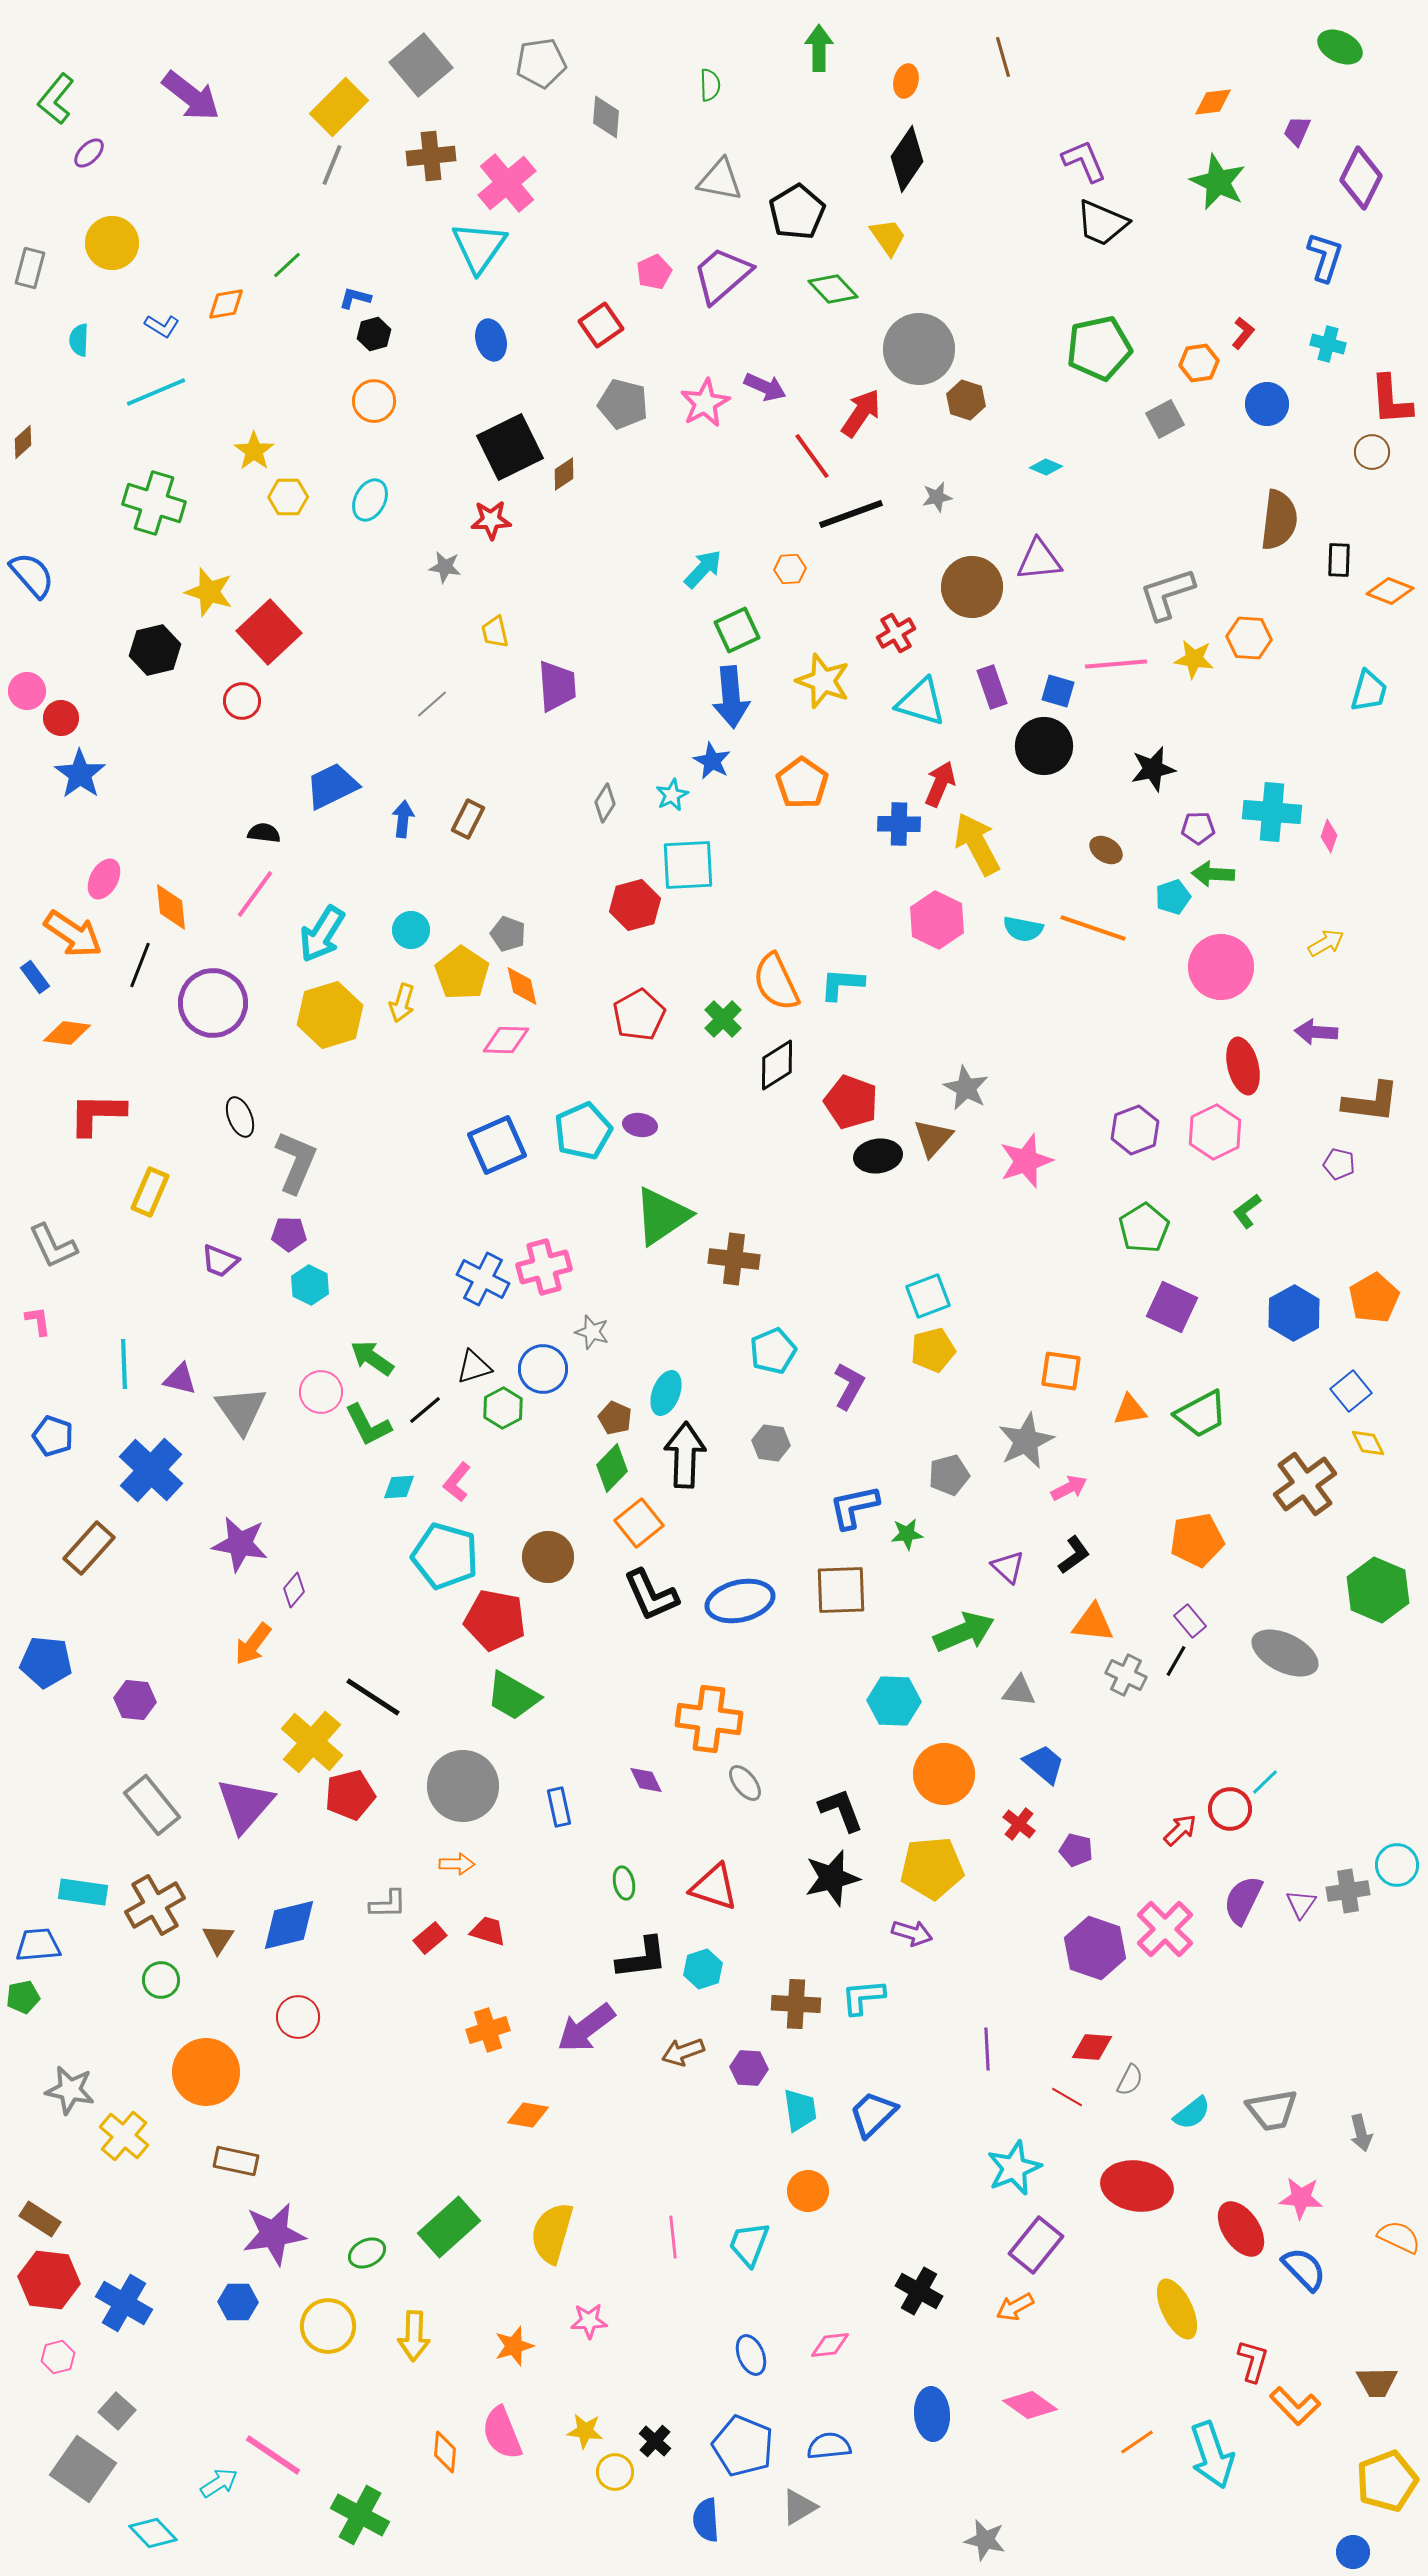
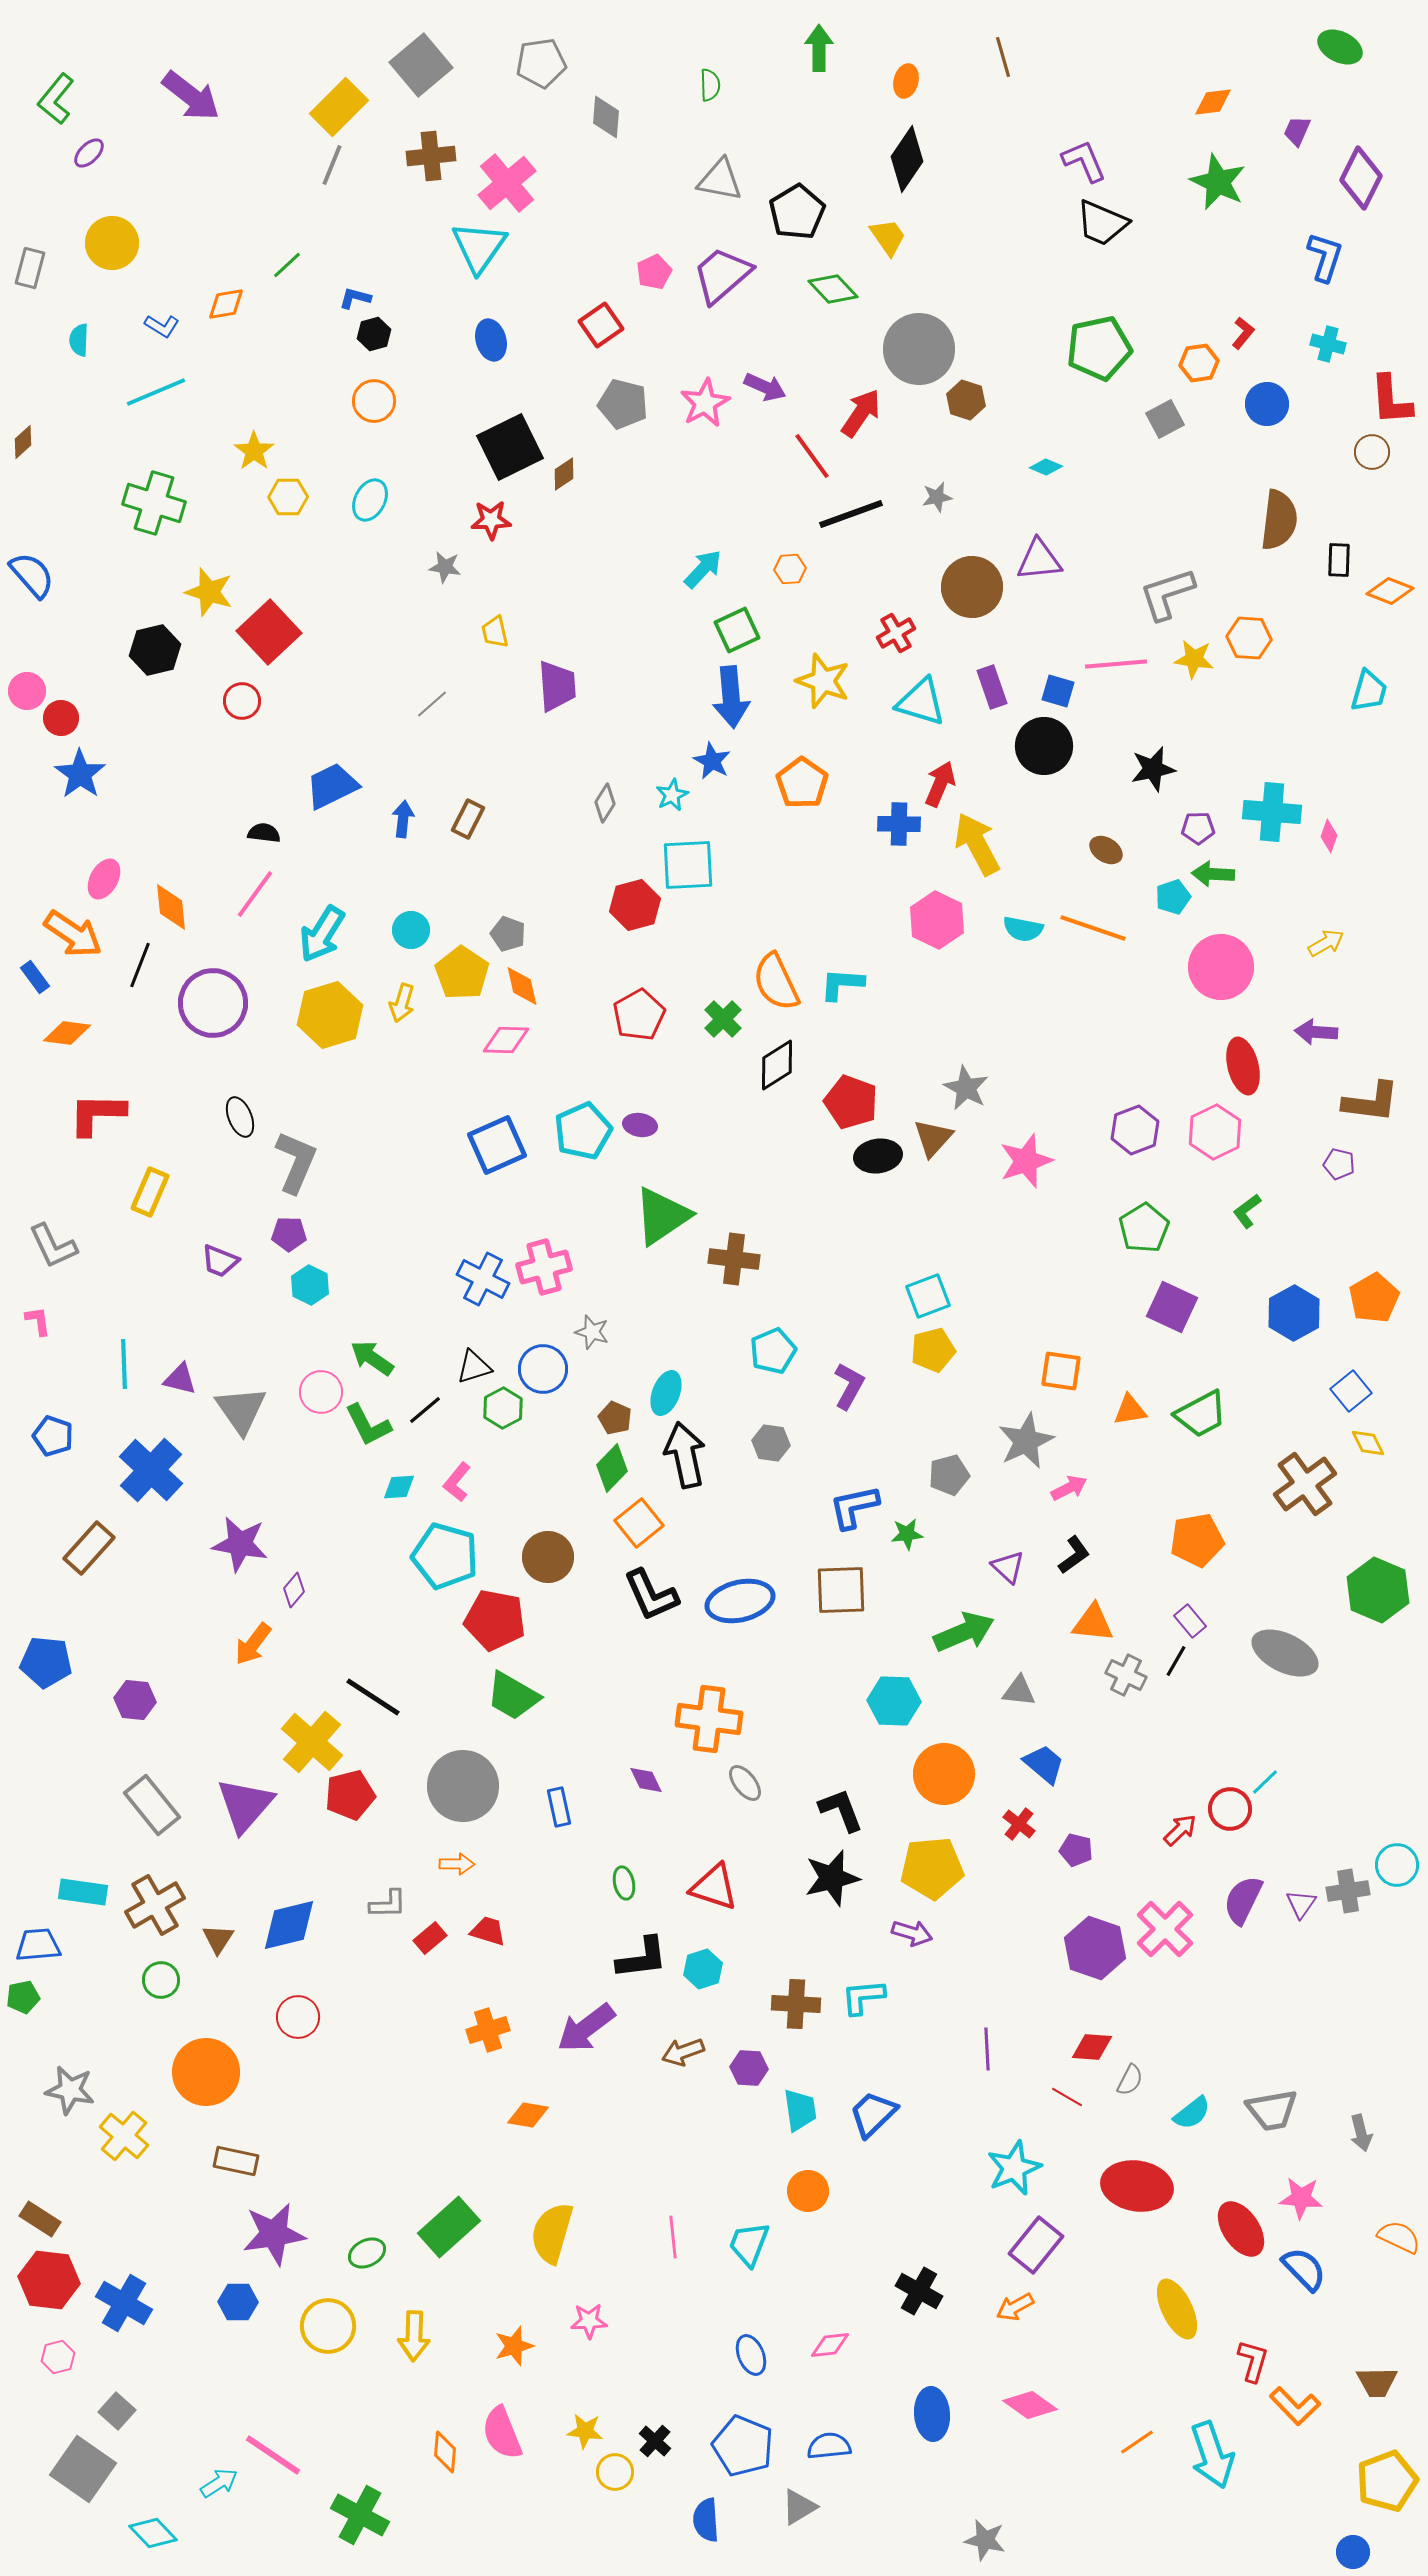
black arrow at (685, 1455): rotated 14 degrees counterclockwise
